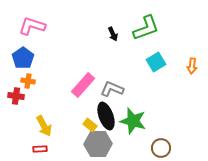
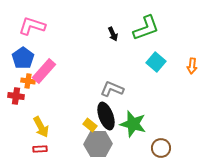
cyan square: rotated 18 degrees counterclockwise
pink rectangle: moved 39 px left, 14 px up
green star: moved 3 px down
yellow arrow: moved 3 px left, 1 px down
